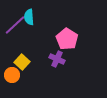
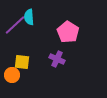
pink pentagon: moved 1 px right, 7 px up
yellow square: rotated 35 degrees counterclockwise
